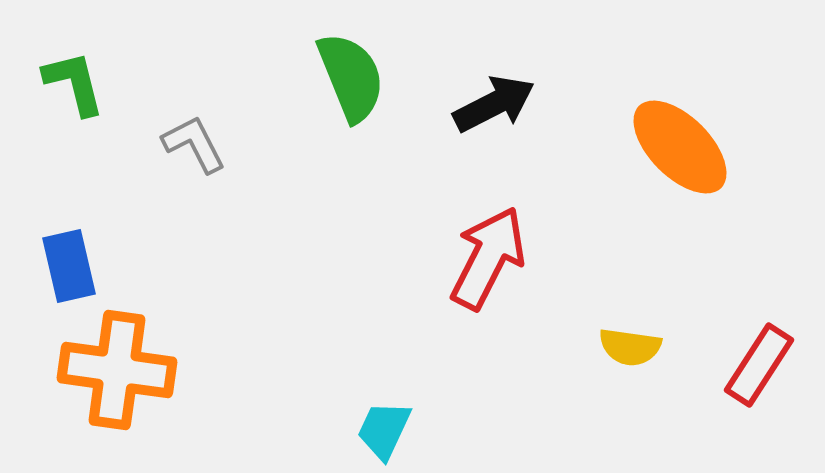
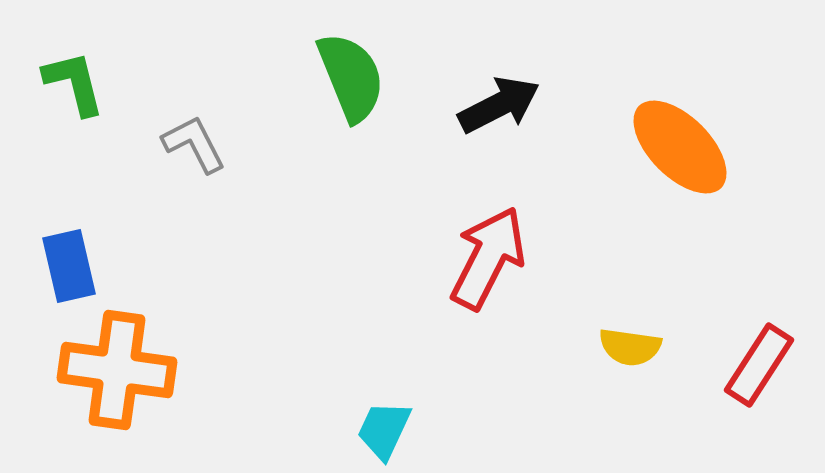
black arrow: moved 5 px right, 1 px down
